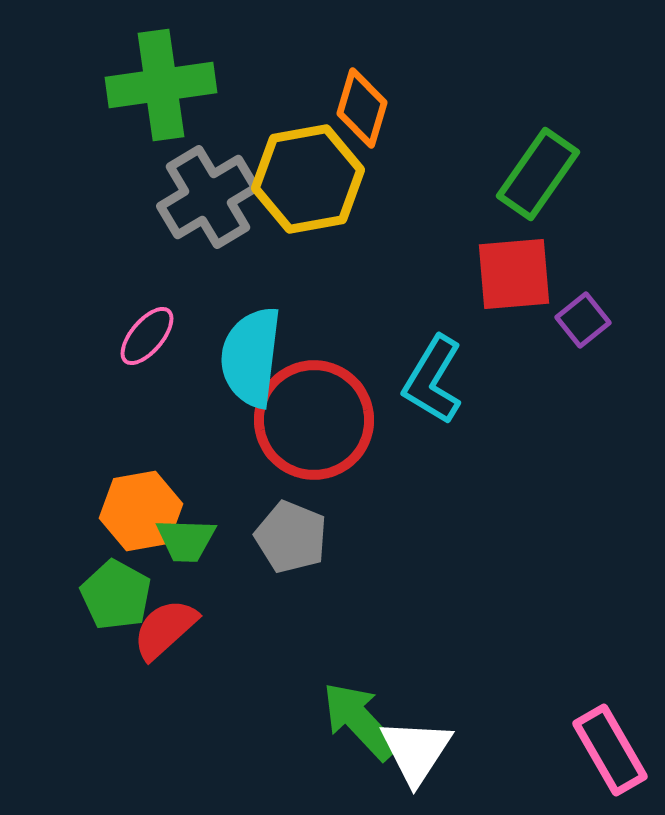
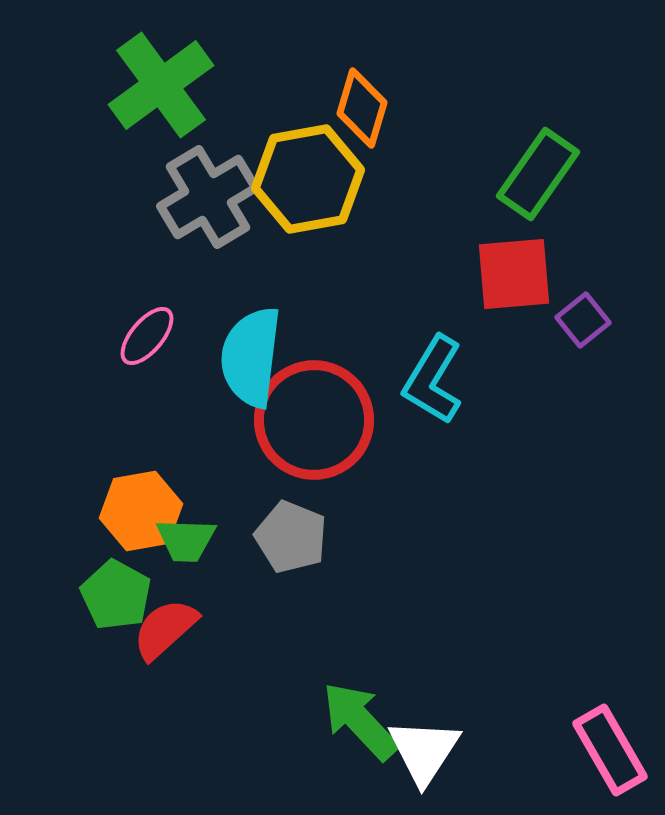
green cross: rotated 28 degrees counterclockwise
white triangle: moved 8 px right
